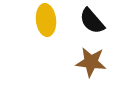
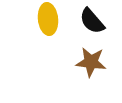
yellow ellipse: moved 2 px right, 1 px up
